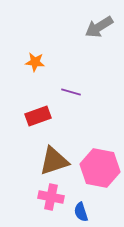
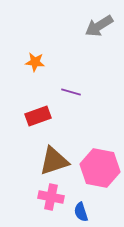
gray arrow: moved 1 px up
